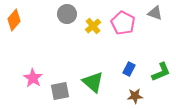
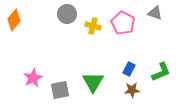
yellow cross: rotated 35 degrees counterclockwise
pink star: rotated 12 degrees clockwise
green triangle: rotated 20 degrees clockwise
gray square: moved 1 px up
brown star: moved 3 px left, 6 px up
